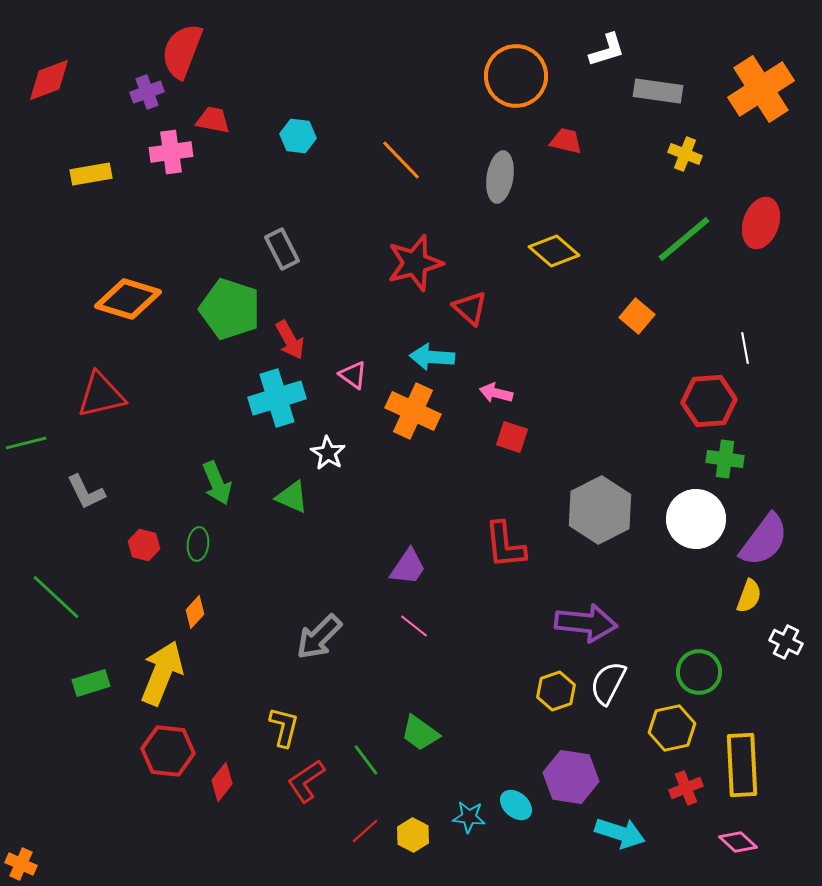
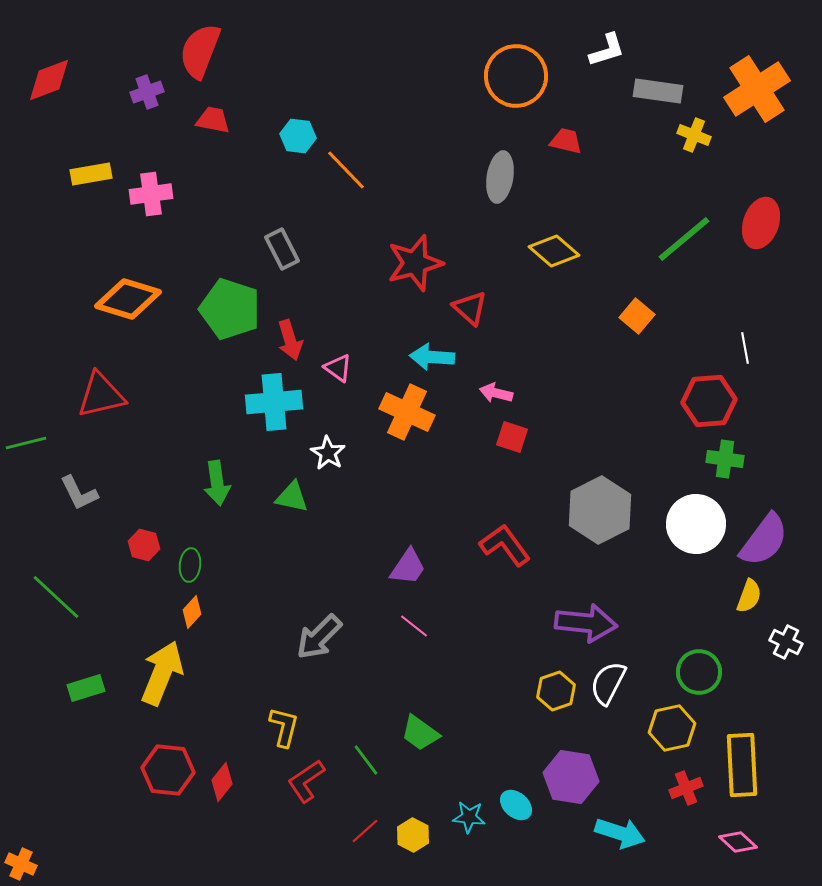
red semicircle at (182, 51): moved 18 px right
orange cross at (761, 89): moved 4 px left
pink cross at (171, 152): moved 20 px left, 42 px down
yellow cross at (685, 154): moved 9 px right, 19 px up
orange line at (401, 160): moved 55 px left, 10 px down
red arrow at (290, 340): rotated 12 degrees clockwise
pink triangle at (353, 375): moved 15 px left, 7 px up
cyan cross at (277, 398): moved 3 px left, 4 px down; rotated 12 degrees clockwise
orange cross at (413, 411): moved 6 px left, 1 px down
green arrow at (217, 483): rotated 15 degrees clockwise
gray L-shape at (86, 492): moved 7 px left, 1 px down
green triangle at (292, 497): rotated 12 degrees counterclockwise
white circle at (696, 519): moved 5 px down
green ellipse at (198, 544): moved 8 px left, 21 px down
red L-shape at (505, 545): rotated 150 degrees clockwise
orange diamond at (195, 612): moved 3 px left
green rectangle at (91, 683): moved 5 px left, 5 px down
red hexagon at (168, 751): moved 19 px down
